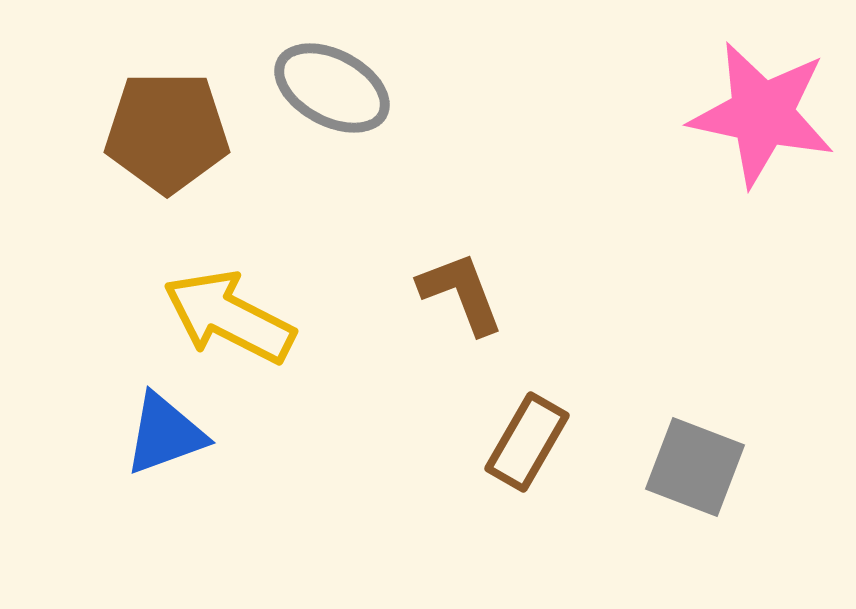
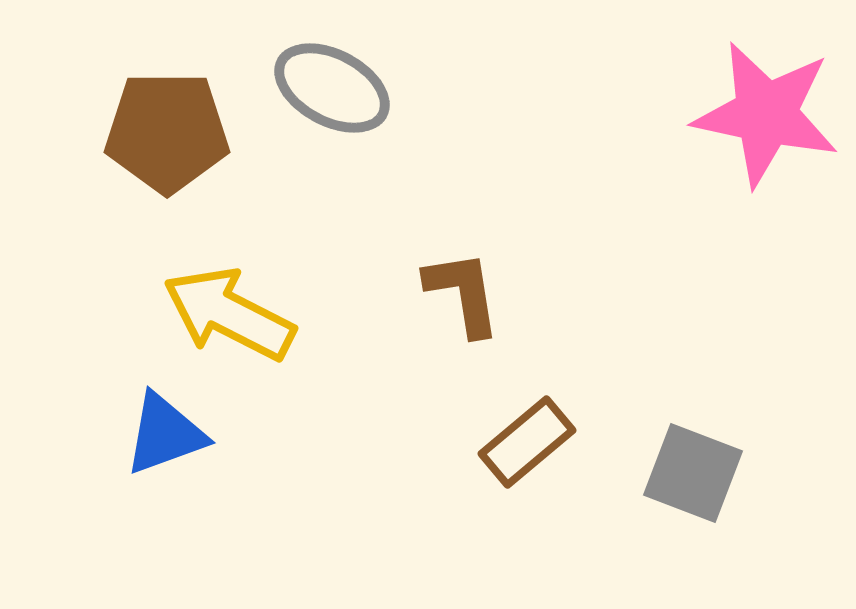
pink star: moved 4 px right
brown L-shape: moved 2 px right; rotated 12 degrees clockwise
yellow arrow: moved 3 px up
brown rectangle: rotated 20 degrees clockwise
gray square: moved 2 px left, 6 px down
